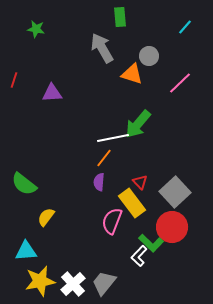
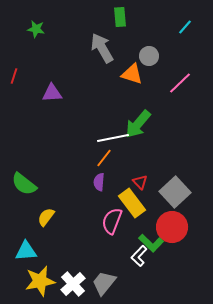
red line: moved 4 px up
